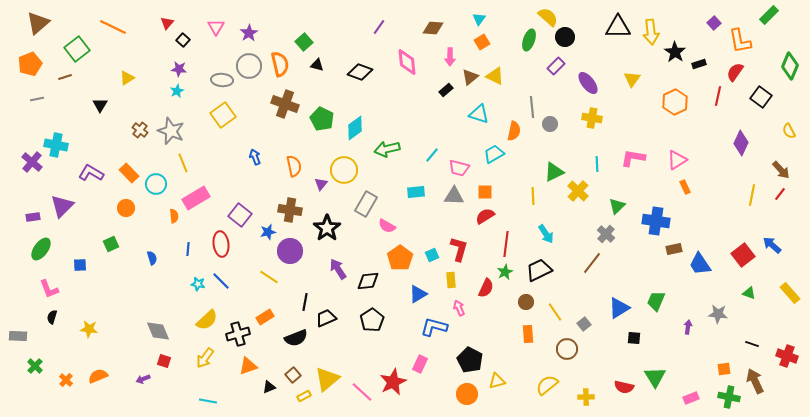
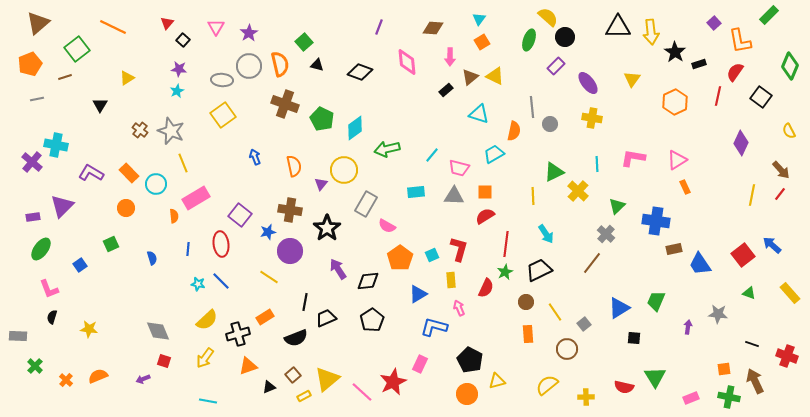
purple line at (379, 27): rotated 14 degrees counterclockwise
blue square at (80, 265): rotated 32 degrees counterclockwise
